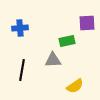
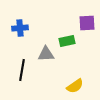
gray triangle: moved 7 px left, 6 px up
